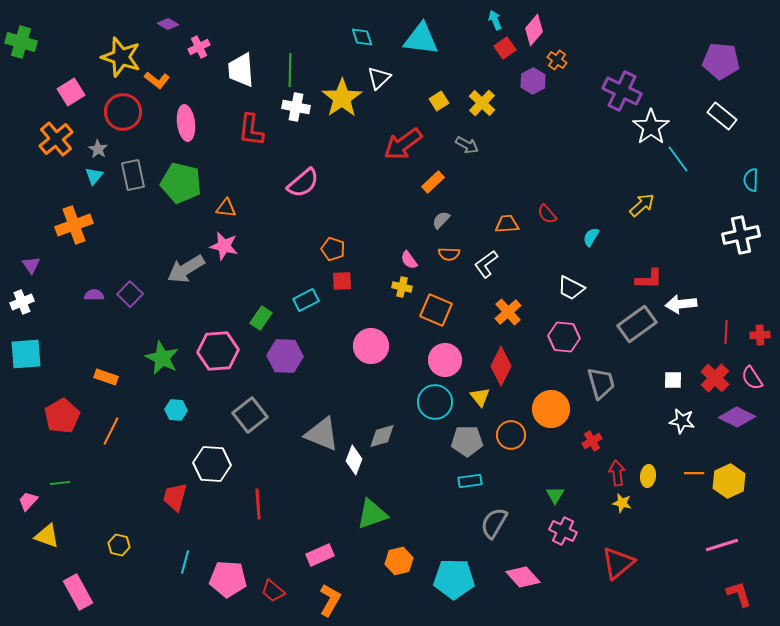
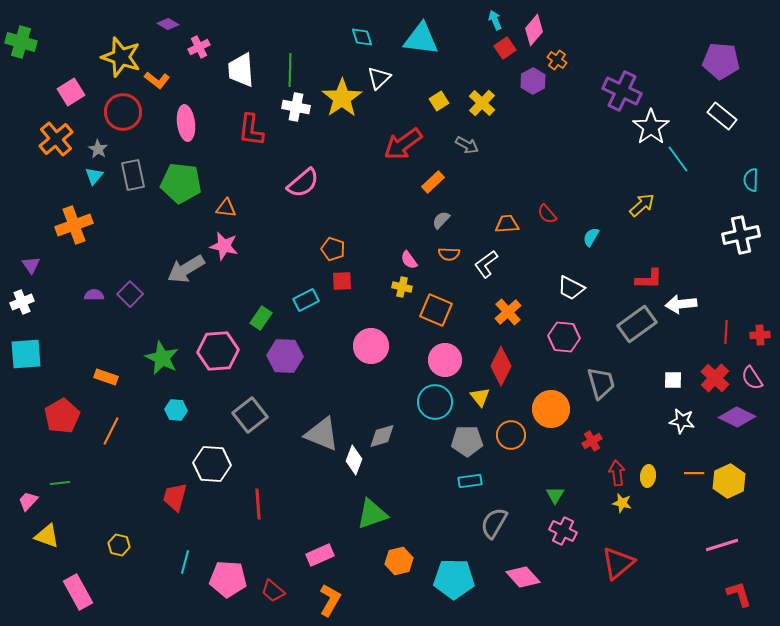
green pentagon at (181, 183): rotated 6 degrees counterclockwise
